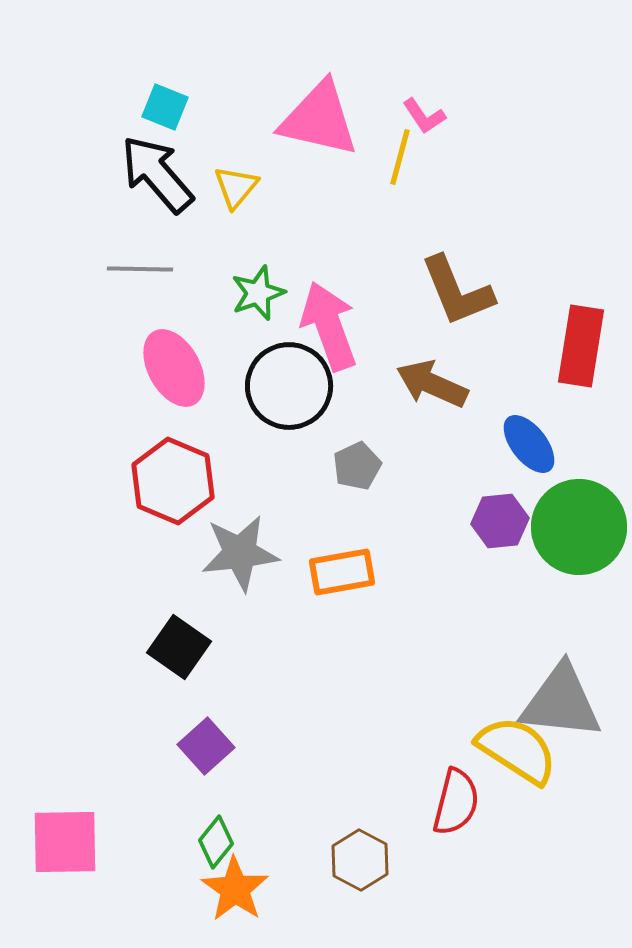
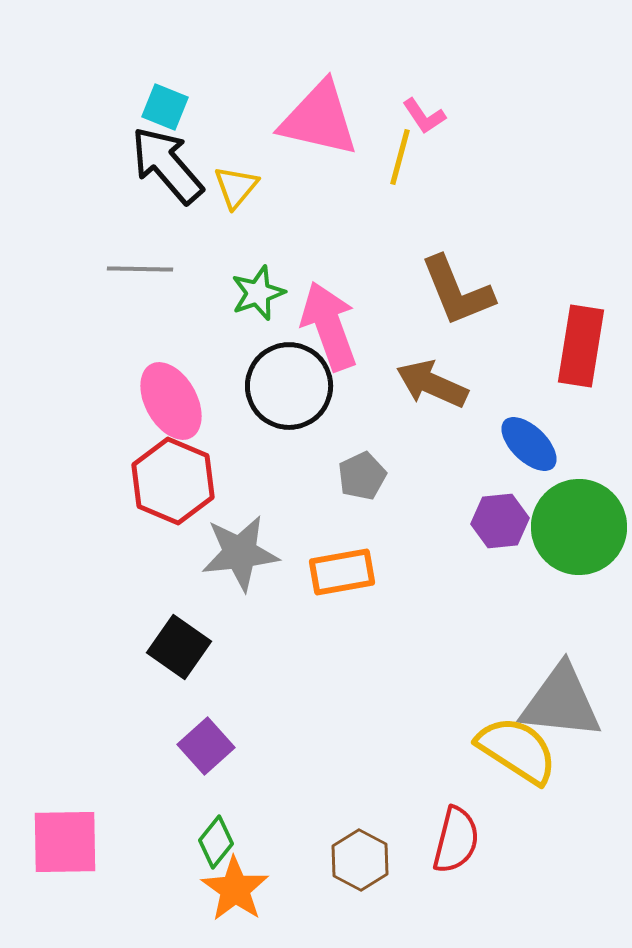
black arrow: moved 10 px right, 9 px up
pink ellipse: moved 3 px left, 33 px down
blue ellipse: rotated 8 degrees counterclockwise
gray pentagon: moved 5 px right, 10 px down
red semicircle: moved 38 px down
